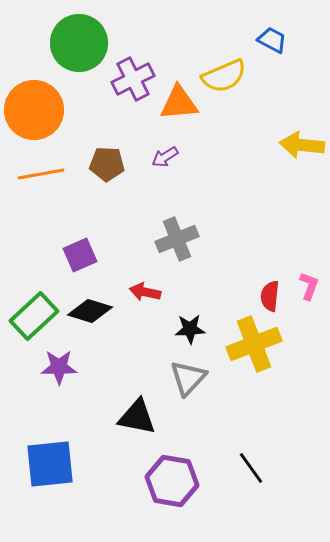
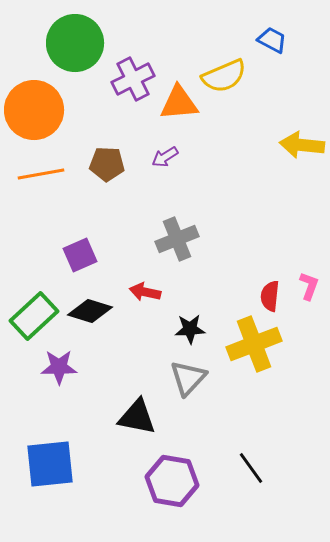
green circle: moved 4 px left
